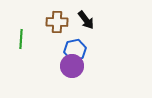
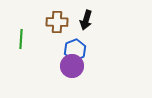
black arrow: rotated 54 degrees clockwise
blue hexagon: rotated 10 degrees counterclockwise
